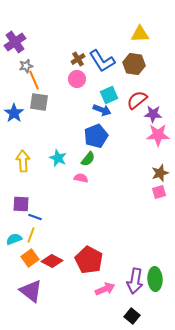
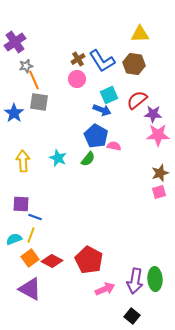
blue pentagon: rotated 20 degrees counterclockwise
pink semicircle: moved 33 px right, 32 px up
purple triangle: moved 1 px left, 2 px up; rotated 10 degrees counterclockwise
